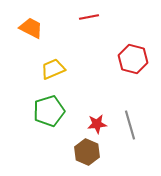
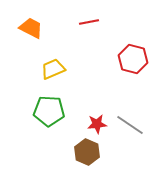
red line: moved 5 px down
green pentagon: rotated 20 degrees clockwise
gray line: rotated 40 degrees counterclockwise
